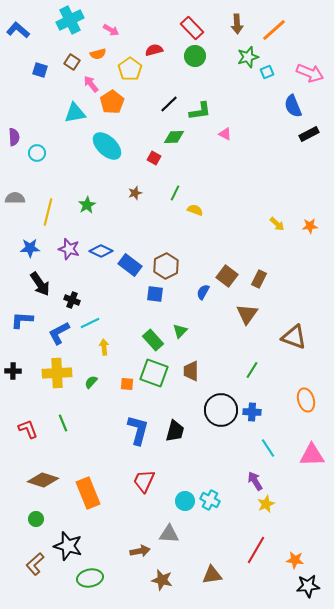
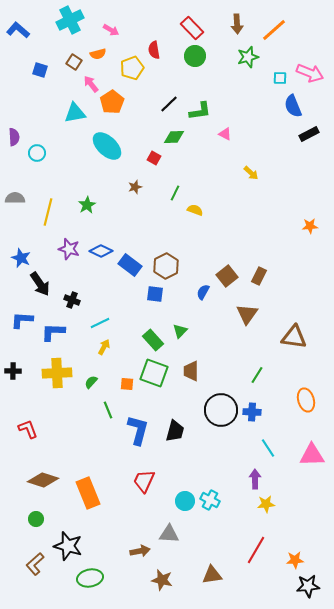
red semicircle at (154, 50): rotated 84 degrees counterclockwise
brown square at (72, 62): moved 2 px right
yellow pentagon at (130, 69): moved 2 px right, 1 px up; rotated 15 degrees clockwise
cyan square at (267, 72): moved 13 px right, 6 px down; rotated 24 degrees clockwise
brown star at (135, 193): moved 6 px up
yellow arrow at (277, 224): moved 26 px left, 51 px up
blue star at (30, 248): moved 9 px left, 10 px down; rotated 24 degrees clockwise
brown square at (227, 276): rotated 15 degrees clockwise
brown rectangle at (259, 279): moved 3 px up
cyan line at (90, 323): moved 10 px right
blue L-shape at (59, 333): moved 6 px left, 1 px up; rotated 30 degrees clockwise
brown triangle at (294, 337): rotated 12 degrees counterclockwise
yellow arrow at (104, 347): rotated 35 degrees clockwise
green line at (252, 370): moved 5 px right, 5 px down
green line at (63, 423): moved 45 px right, 13 px up
purple arrow at (255, 481): moved 2 px up; rotated 30 degrees clockwise
yellow star at (266, 504): rotated 18 degrees clockwise
orange star at (295, 560): rotated 12 degrees counterclockwise
